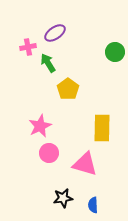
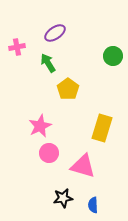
pink cross: moved 11 px left
green circle: moved 2 px left, 4 px down
yellow rectangle: rotated 16 degrees clockwise
pink triangle: moved 2 px left, 2 px down
